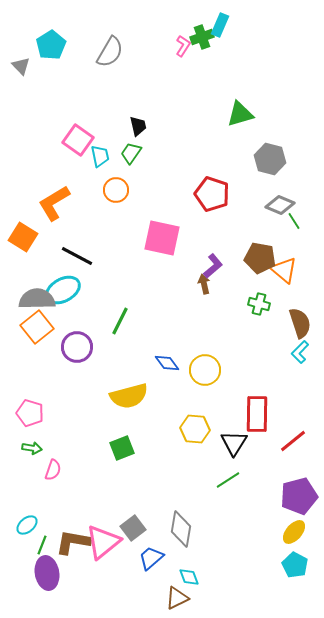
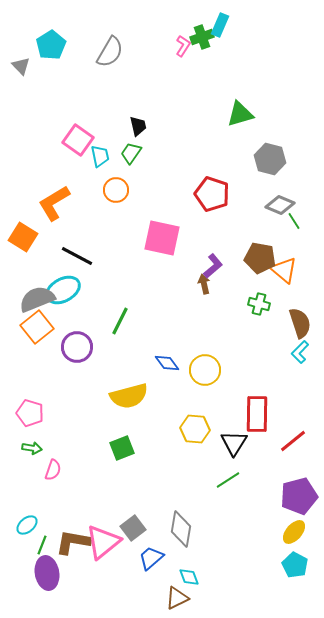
gray semicircle at (37, 299): rotated 21 degrees counterclockwise
